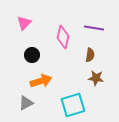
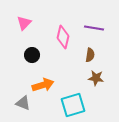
orange arrow: moved 2 px right, 4 px down
gray triangle: moved 3 px left; rotated 49 degrees clockwise
